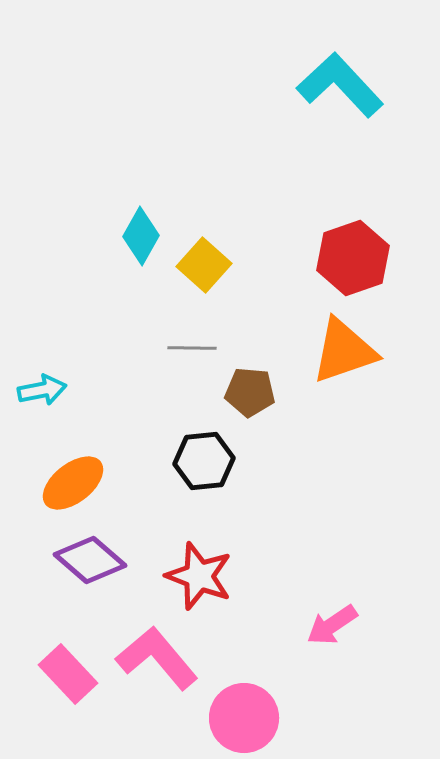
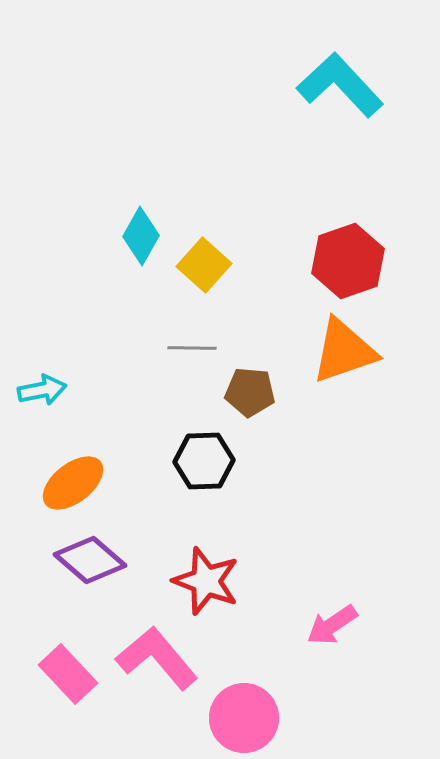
red hexagon: moved 5 px left, 3 px down
black hexagon: rotated 4 degrees clockwise
red star: moved 7 px right, 5 px down
